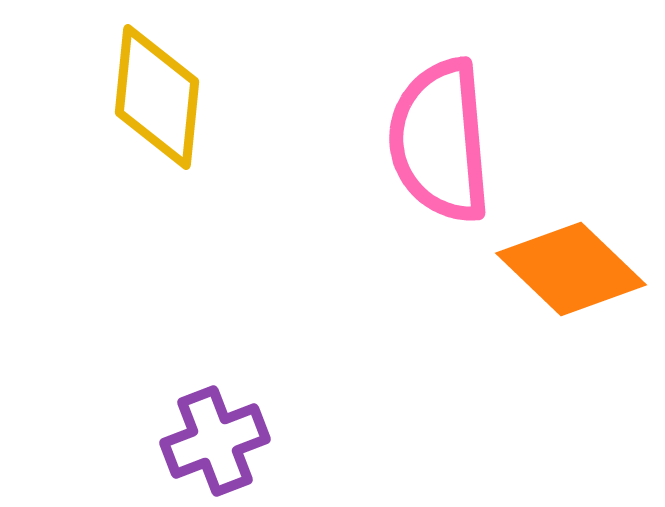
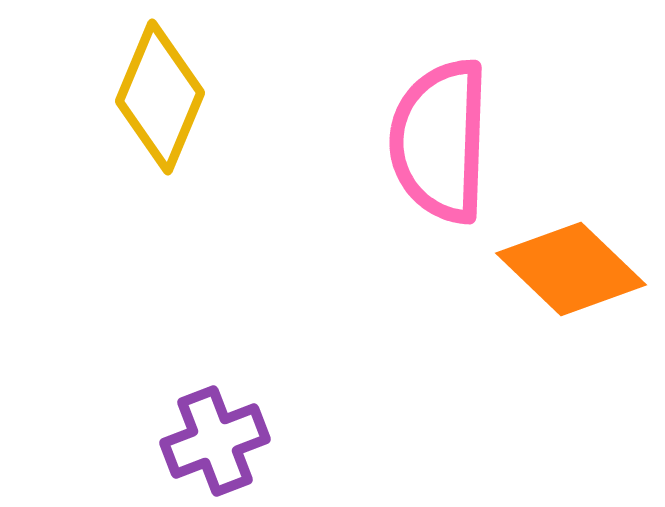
yellow diamond: moved 3 px right; rotated 17 degrees clockwise
pink semicircle: rotated 7 degrees clockwise
